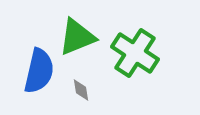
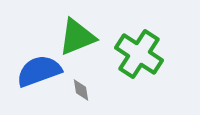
green cross: moved 4 px right, 1 px down
blue semicircle: rotated 123 degrees counterclockwise
